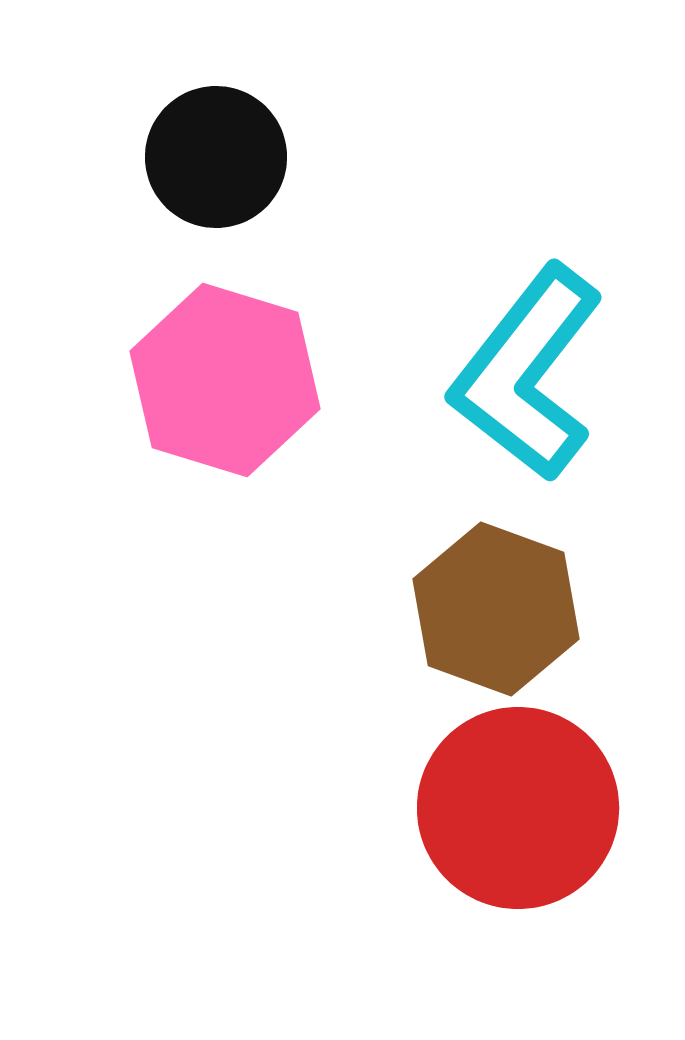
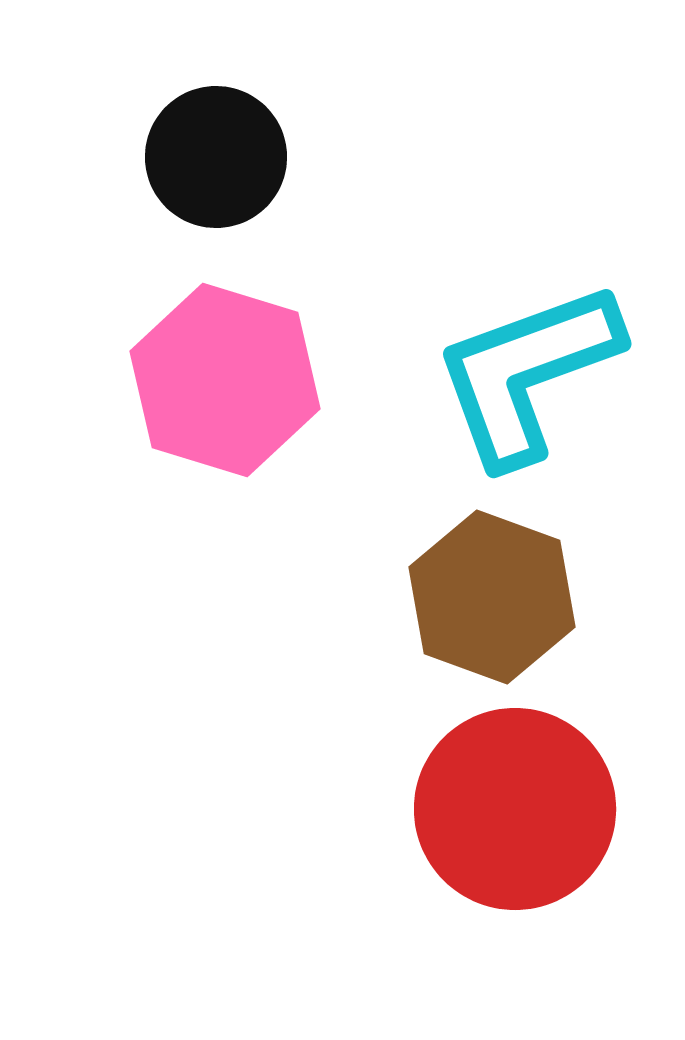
cyan L-shape: rotated 32 degrees clockwise
brown hexagon: moved 4 px left, 12 px up
red circle: moved 3 px left, 1 px down
